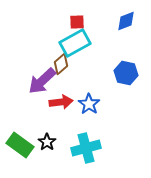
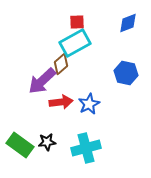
blue diamond: moved 2 px right, 2 px down
blue star: rotated 10 degrees clockwise
black star: rotated 30 degrees clockwise
